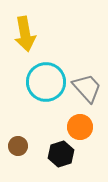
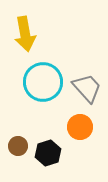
cyan circle: moved 3 px left
black hexagon: moved 13 px left, 1 px up
